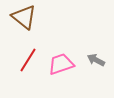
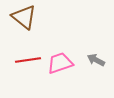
red line: rotated 50 degrees clockwise
pink trapezoid: moved 1 px left, 1 px up
